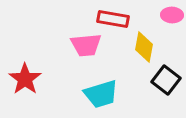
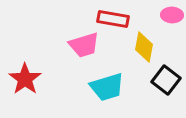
pink trapezoid: moved 2 px left; rotated 12 degrees counterclockwise
cyan trapezoid: moved 6 px right, 7 px up
